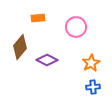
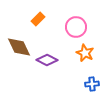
orange rectangle: moved 1 px down; rotated 40 degrees counterclockwise
brown diamond: moved 1 px left; rotated 65 degrees counterclockwise
orange star: moved 6 px left, 10 px up; rotated 18 degrees counterclockwise
blue cross: moved 1 px left, 3 px up
